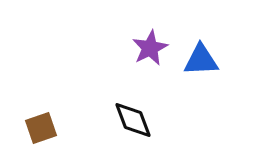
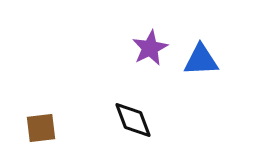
brown square: rotated 12 degrees clockwise
